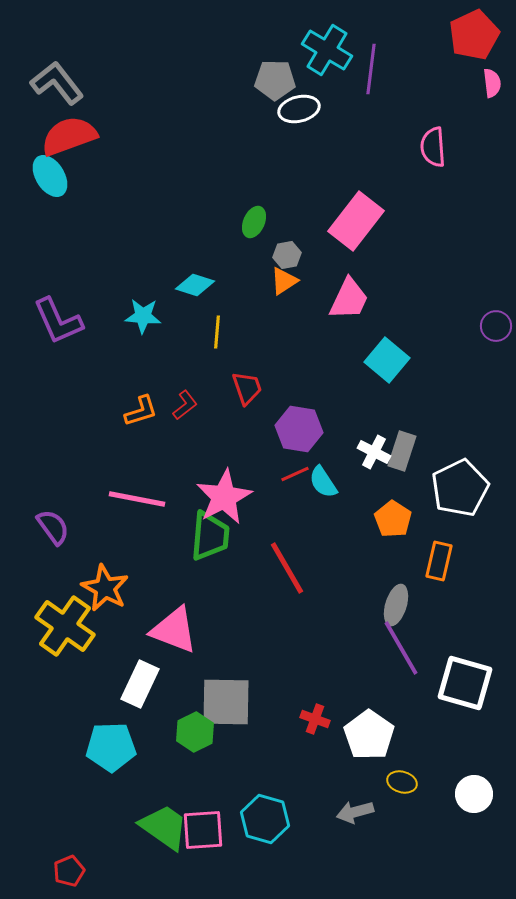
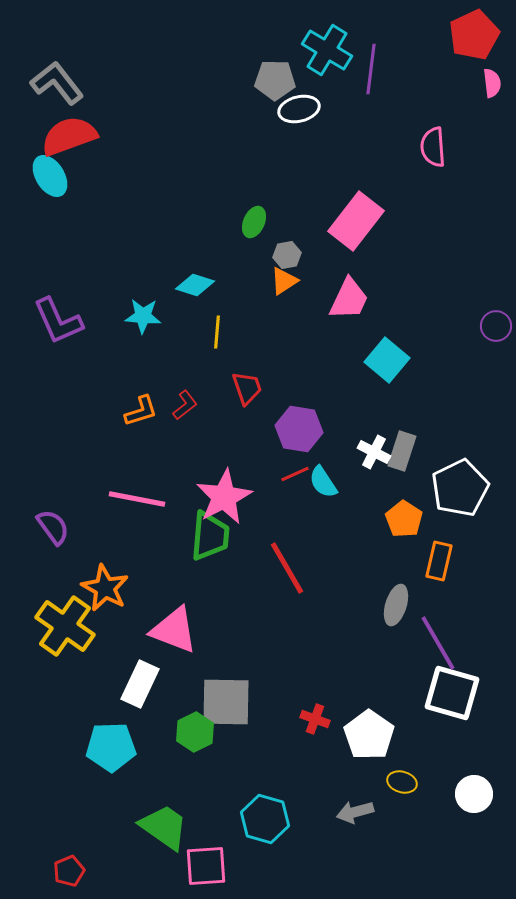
orange pentagon at (393, 519): moved 11 px right
purple line at (401, 648): moved 37 px right, 5 px up
white square at (465, 683): moved 13 px left, 10 px down
pink square at (203, 830): moved 3 px right, 36 px down
